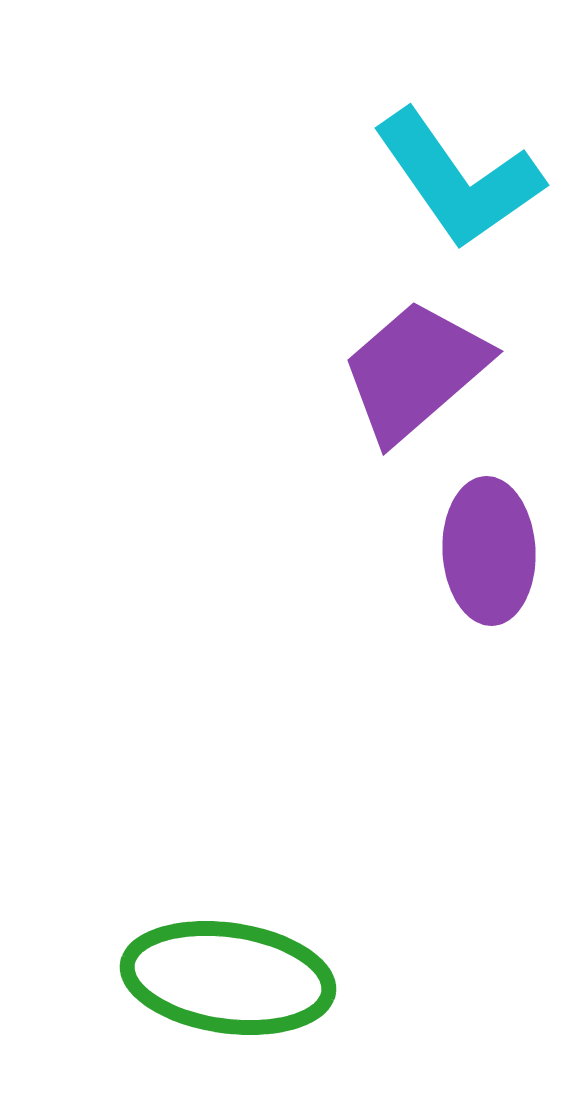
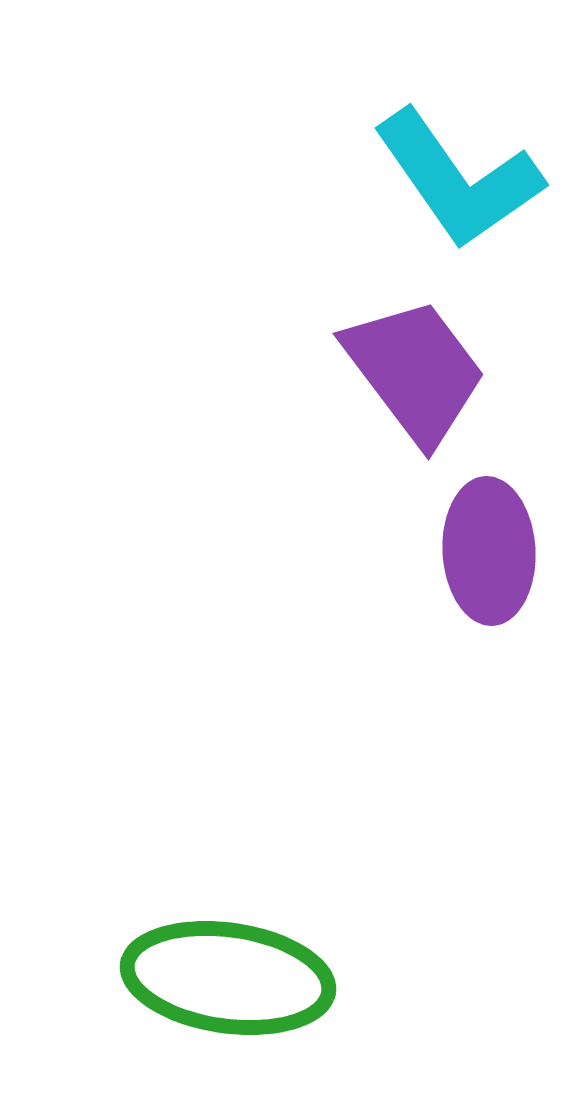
purple trapezoid: rotated 94 degrees clockwise
